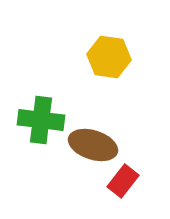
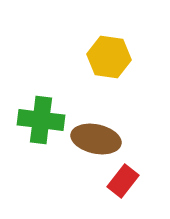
brown ellipse: moved 3 px right, 6 px up; rotated 6 degrees counterclockwise
